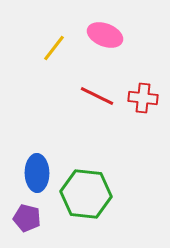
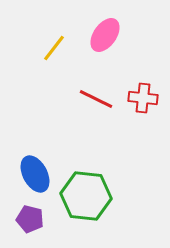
pink ellipse: rotated 76 degrees counterclockwise
red line: moved 1 px left, 3 px down
blue ellipse: moved 2 px left, 1 px down; rotated 27 degrees counterclockwise
green hexagon: moved 2 px down
purple pentagon: moved 3 px right, 1 px down
